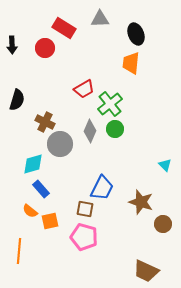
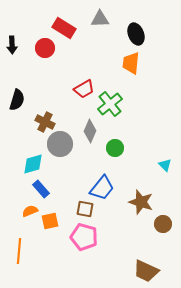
green circle: moved 19 px down
blue trapezoid: rotated 12 degrees clockwise
orange semicircle: rotated 119 degrees clockwise
